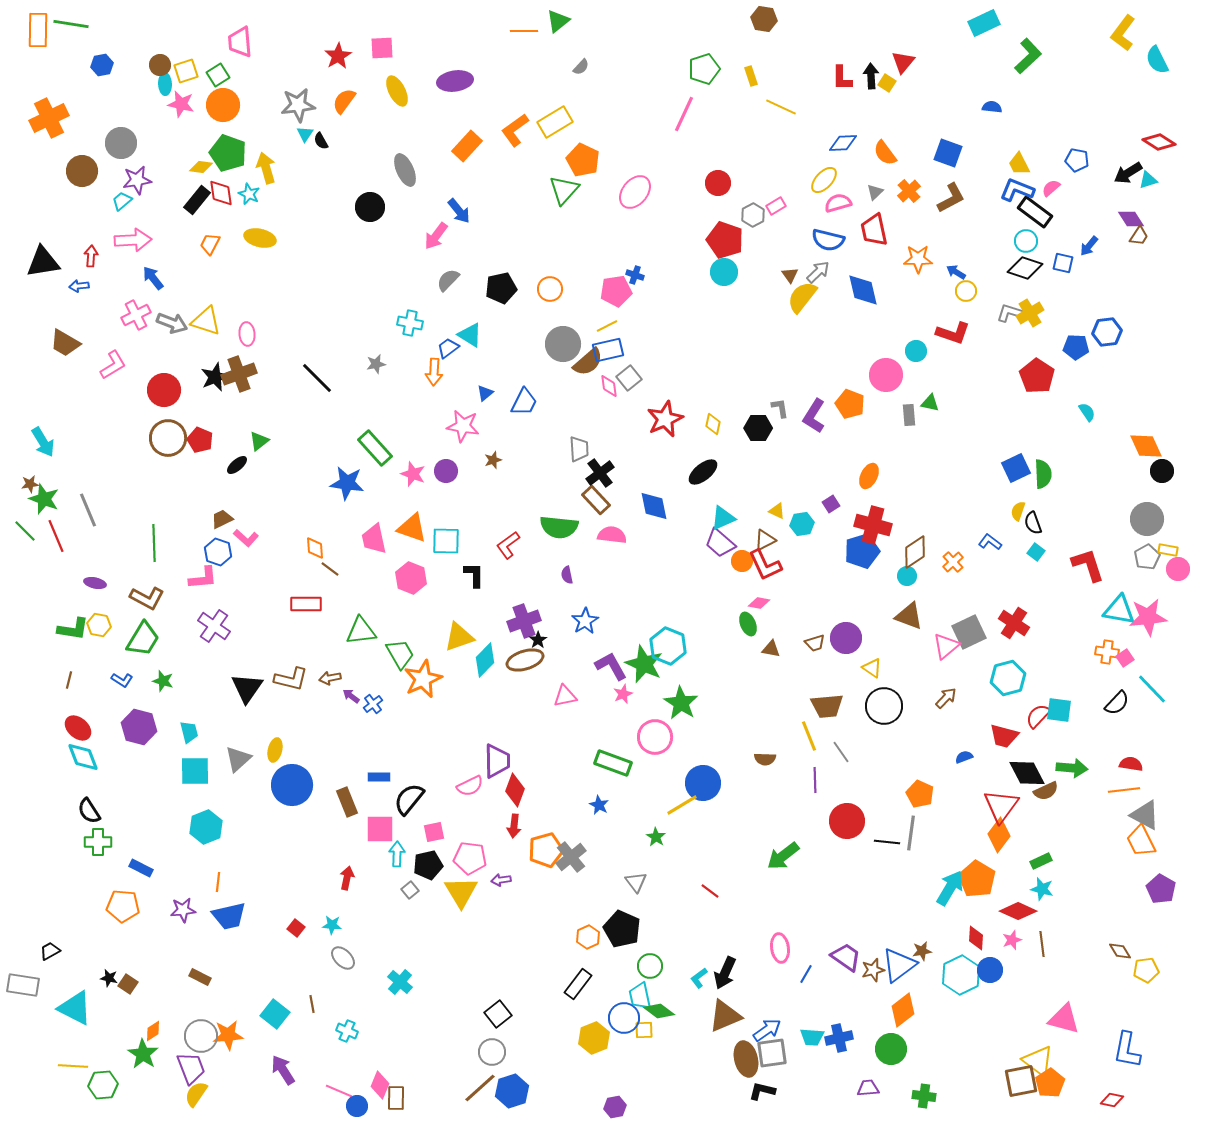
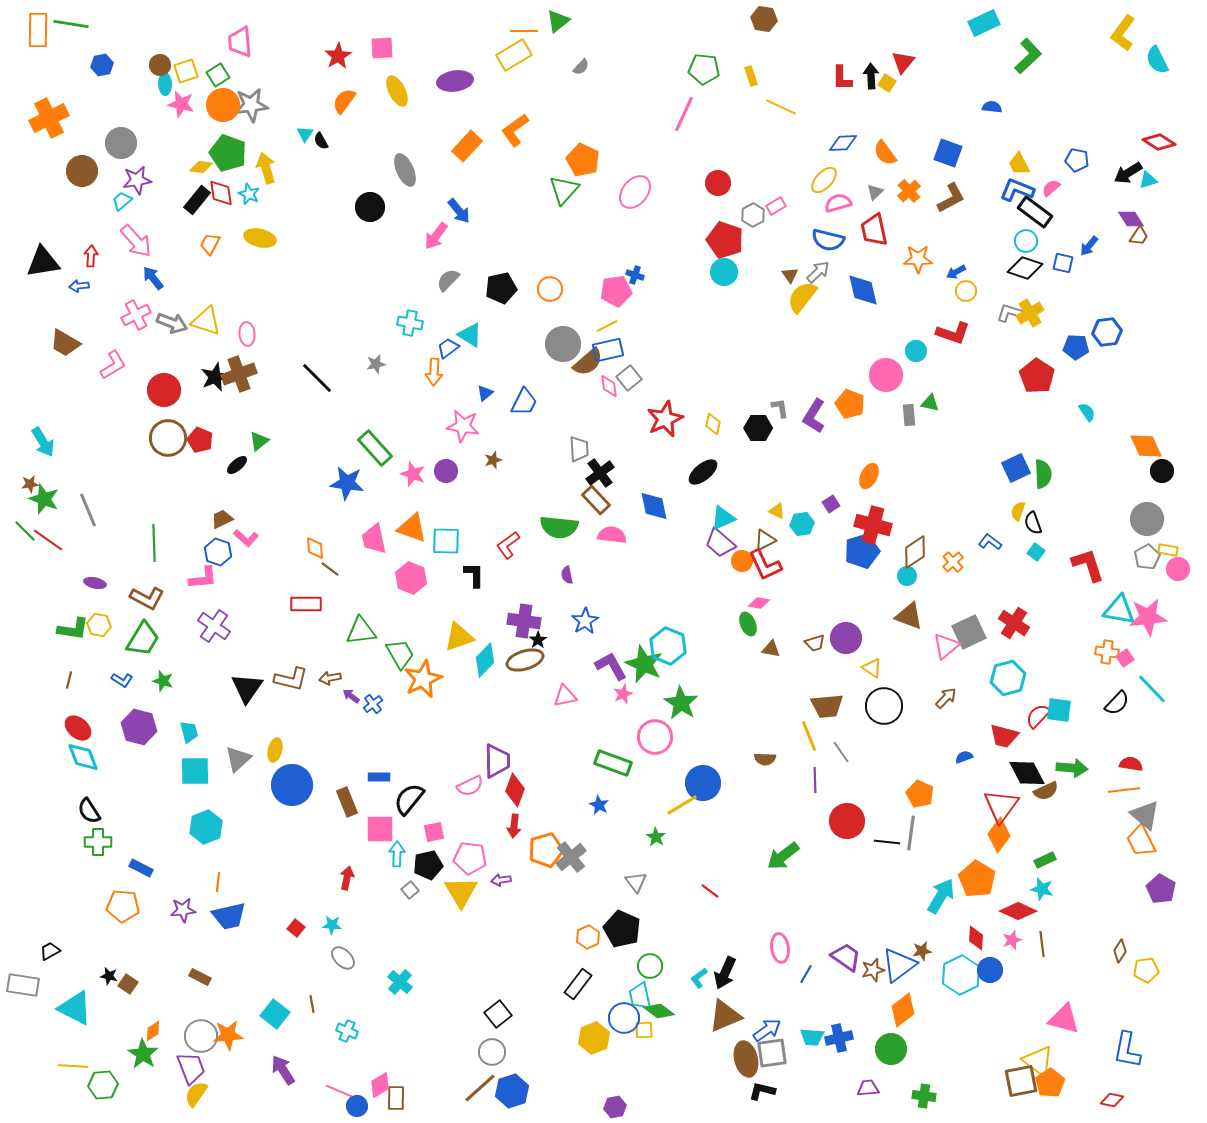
green pentagon at (704, 69): rotated 24 degrees clockwise
gray star at (298, 105): moved 47 px left
yellow rectangle at (555, 122): moved 41 px left, 67 px up
pink arrow at (133, 240): moved 3 px right, 1 px down; rotated 51 degrees clockwise
blue arrow at (956, 272): rotated 60 degrees counterclockwise
red line at (56, 536): moved 8 px left, 4 px down; rotated 32 degrees counterclockwise
purple cross at (524, 621): rotated 28 degrees clockwise
gray triangle at (1145, 815): rotated 12 degrees clockwise
green rectangle at (1041, 861): moved 4 px right, 1 px up
cyan arrow at (950, 888): moved 9 px left, 8 px down
brown diamond at (1120, 951): rotated 65 degrees clockwise
black star at (109, 978): moved 2 px up
pink diamond at (380, 1085): rotated 36 degrees clockwise
